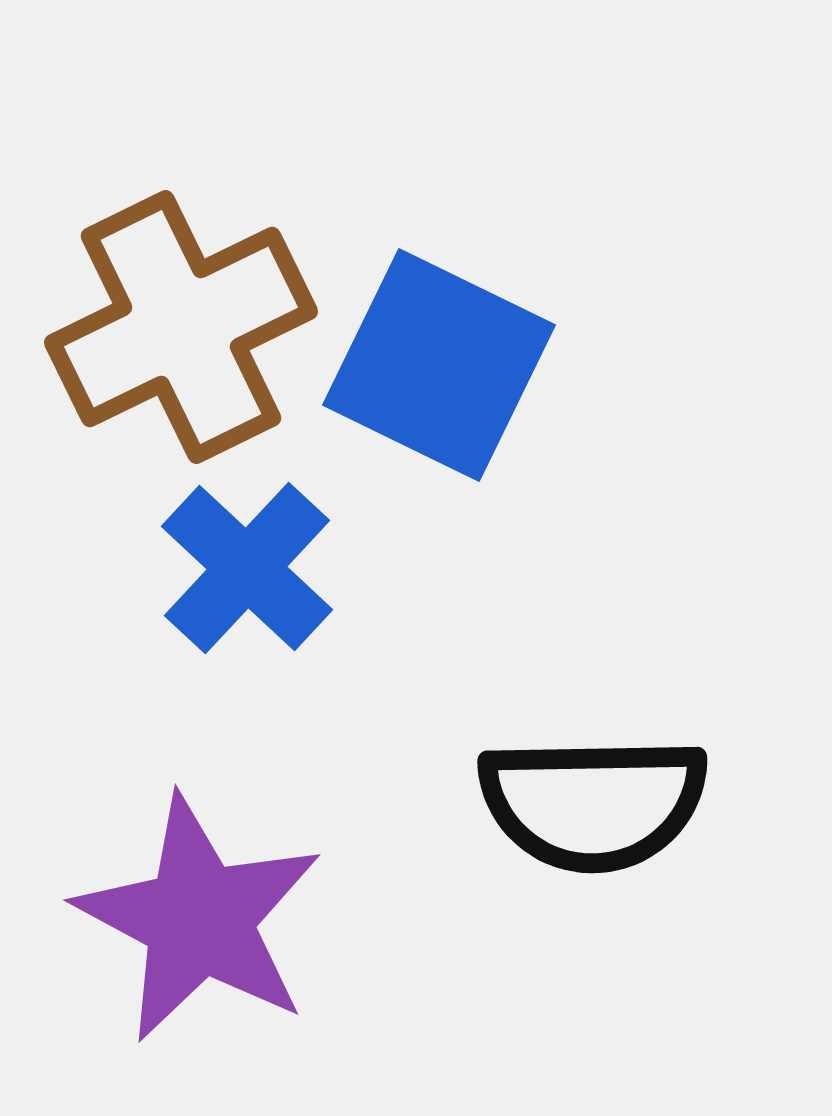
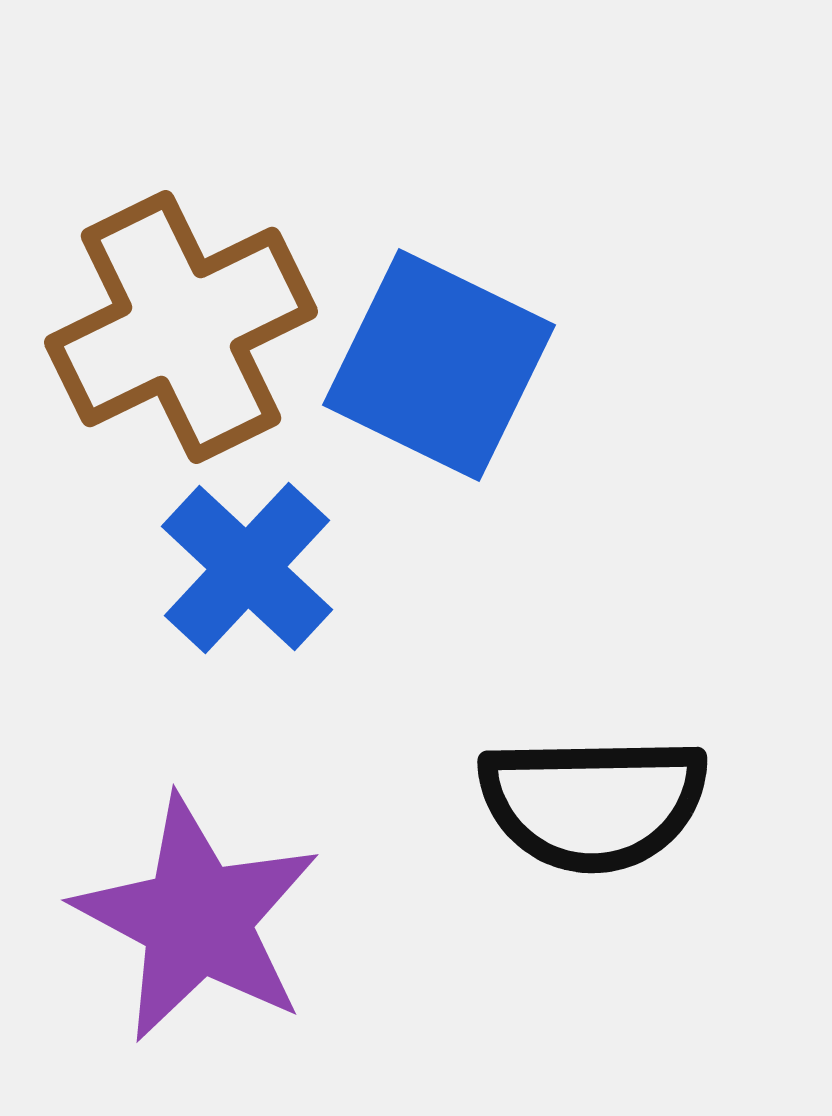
purple star: moved 2 px left
